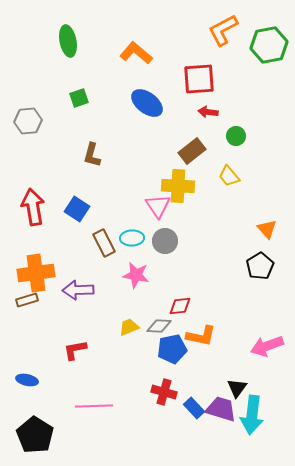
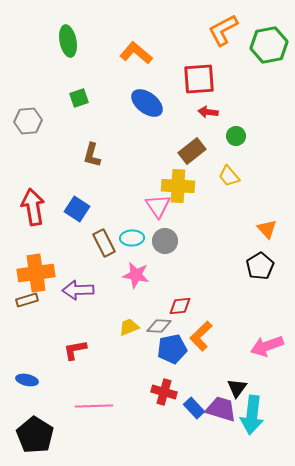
orange L-shape at (201, 336): rotated 124 degrees clockwise
